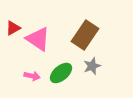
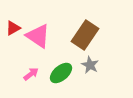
pink triangle: moved 3 px up
gray star: moved 2 px left, 1 px up; rotated 24 degrees counterclockwise
pink arrow: moved 1 px left, 2 px up; rotated 49 degrees counterclockwise
